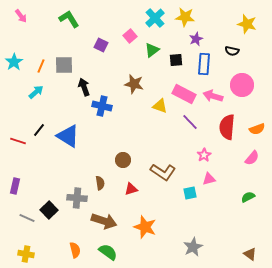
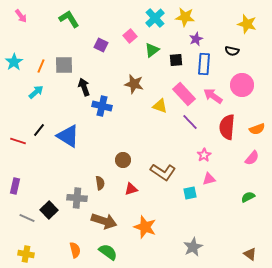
pink rectangle at (184, 94): rotated 20 degrees clockwise
pink arrow at (213, 96): rotated 18 degrees clockwise
